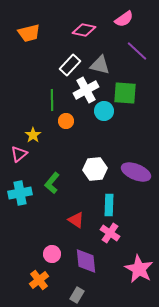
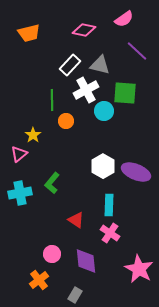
white hexagon: moved 8 px right, 3 px up; rotated 25 degrees counterclockwise
gray rectangle: moved 2 px left
